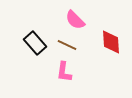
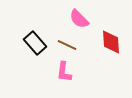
pink semicircle: moved 4 px right, 1 px up
